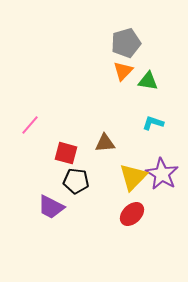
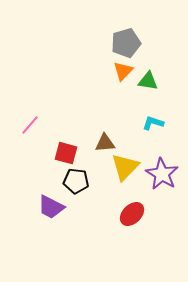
yellow triangle: moved 8 px left, 10 px up
